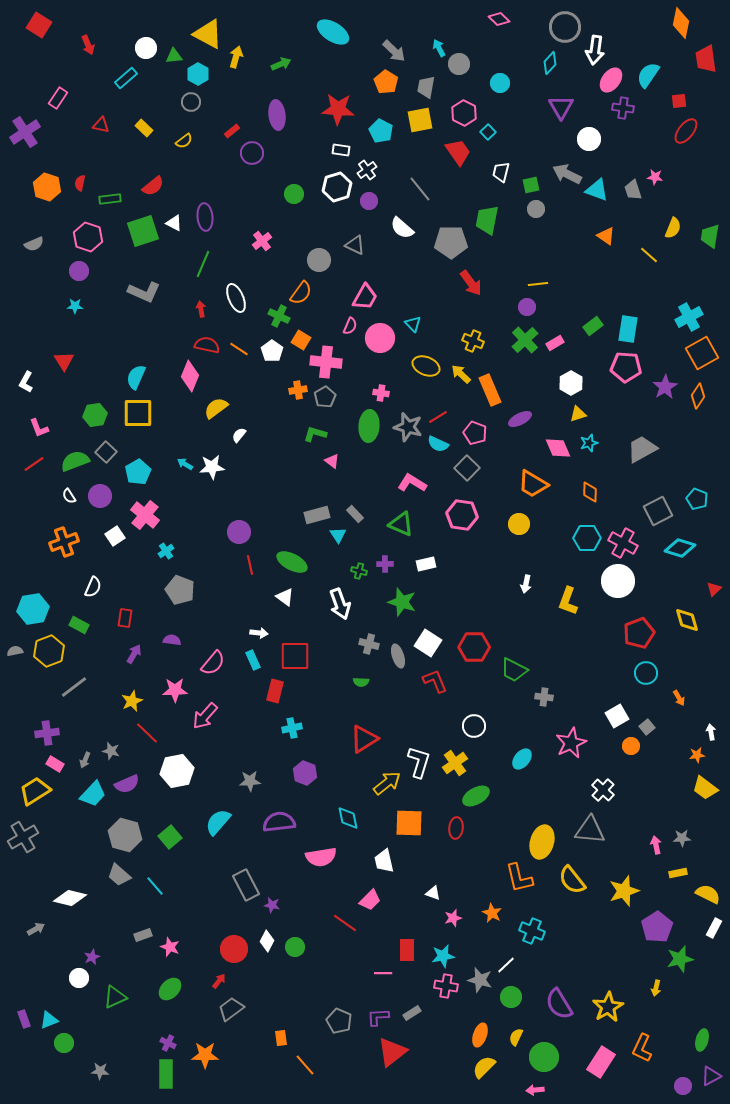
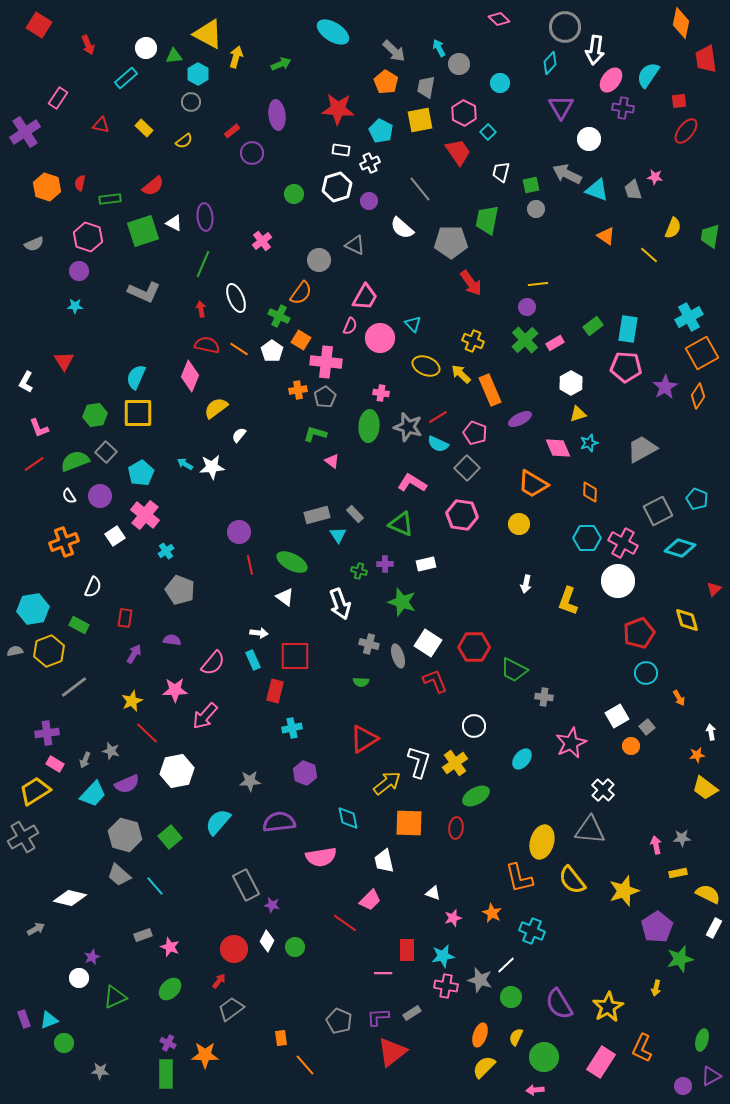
white cross at (367, 170): moved 3 px right, 7 px up; rotated 12 degrees clockwise
cyan pentagon at (138, 472): moved 3 px right, 1 px down
